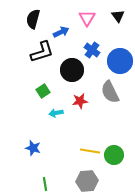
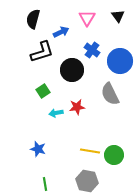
gray semicircle: moved 2 px down
red star: moved 3 px left, 6 px down
blue star: moved 5 px right, 1 px down
gray hexagon: rotated 15 degrees clockwise
